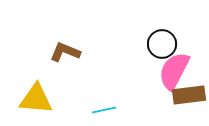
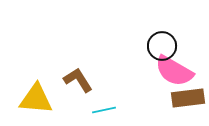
black circle: moved 2 px down
brown L-shape: moved 13 px right, 28 px down; rotated 36 degrees clockwise
pink semicircle: rotated 87 degrees counterclockwise
brown rectangle: moved 1 px left, 3 px down
